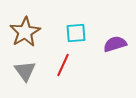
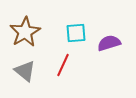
purple semicircle: moved 6 px left, 1 px up
gray triangle: rotated 15 degrees counterclockwise
